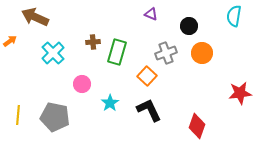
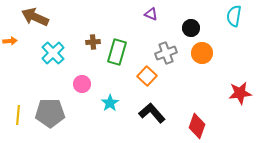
black circle: moved 2 px right, 2 px down
orange arrow: rotated 32 degrees clockwise
black L-shape: moved 3 px right, 3 px down; rotated 16 degrees counterclockwise
gray pentagon: moved 5 px left, 4 px up; rotated 12 degrees counterclockwise
